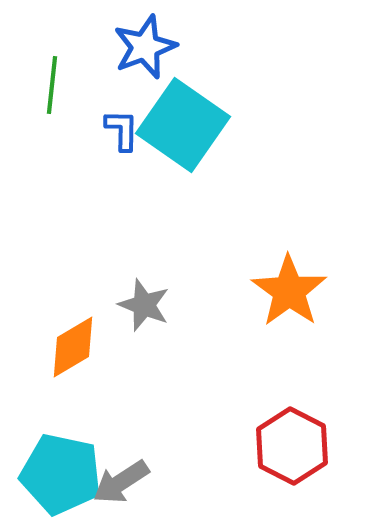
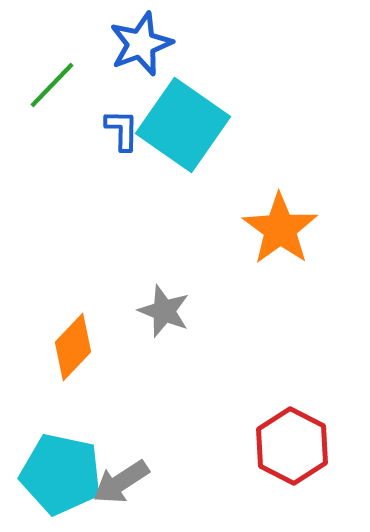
blue star: moved 4 px left, 3 px up
green line: rotated 38 degrees clockwise
orange star: moved 9 px left, 62 px up
gray star: moved 20 px right, 6 px down
orange diamond: rotated 16 degrees counterclockwise
